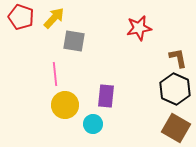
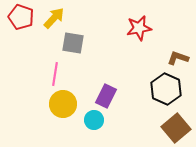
gray square: moved 1 px left, 2 px down
brown L-shape: rotated 60 degrees counterclockwise
pink line: rotated 15 degrees clockwise
black hexagon: moved 9 px left
purple rectangle: rotated 20 degrees clockwise
yellow circle: moved 2 px left, 1 px up
cyan circle: moved 1 px right, 4 px up
brown square: rotated 20 degrees clockwise
